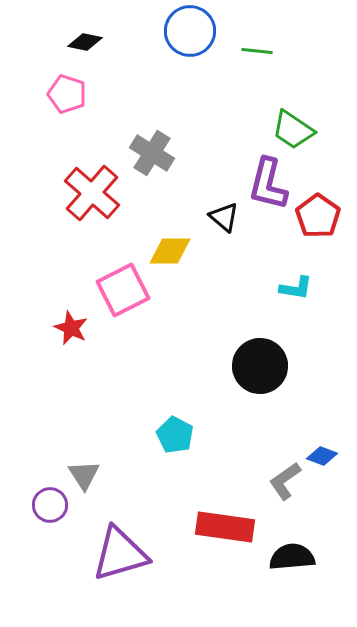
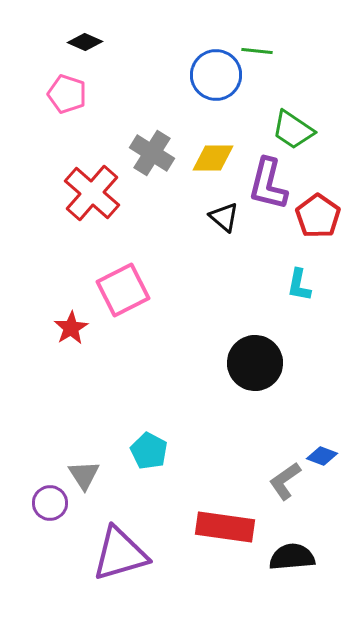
blue circle: moved 26 px right, 44 px down
black diamond: rotated 12 degrees clockwise
yellow diamond: moved 43 px right, 93 px up
cyan L-shape: moved 3 px right, 3 px up; rotated 92 degrees clockwise
red star: rotated 16 degrees clockwise
black circle: moved 5 px left, 3 px up
cyan pentagon: moved 26 px left, 16 px down
purple circle: moved 2 px up
